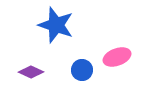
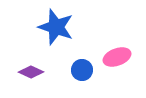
blue star: moved 2 px down
